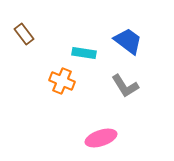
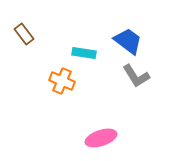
gray L-shape: moved 11 px right, 10 px up
